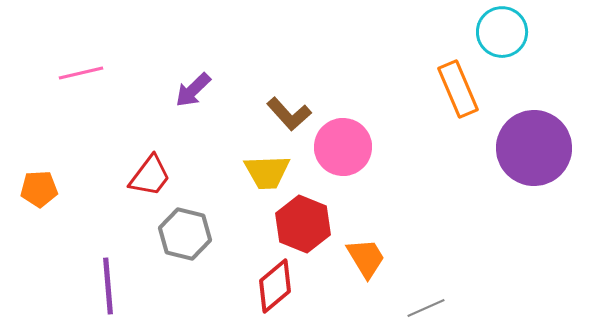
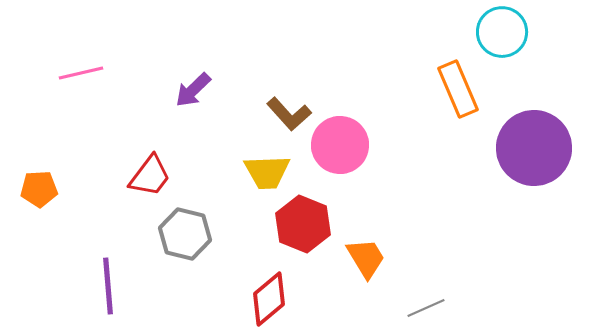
pink circle: moved 3 px left, 2 px up
red diamond: moved 6 px left, 13 px down
